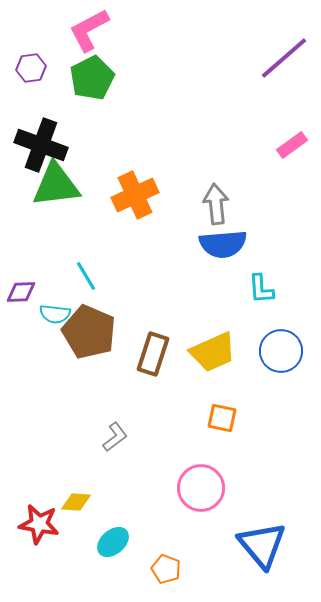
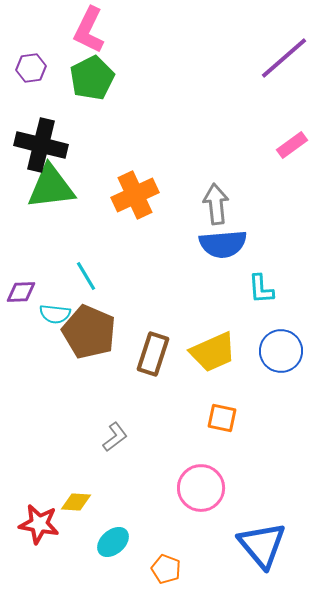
pink L-shape: rotated 36 degrees counterclockwise
black cross: rotated 6 degrees counterclockwise
green triangle: moved 5 px left, 2 px down
